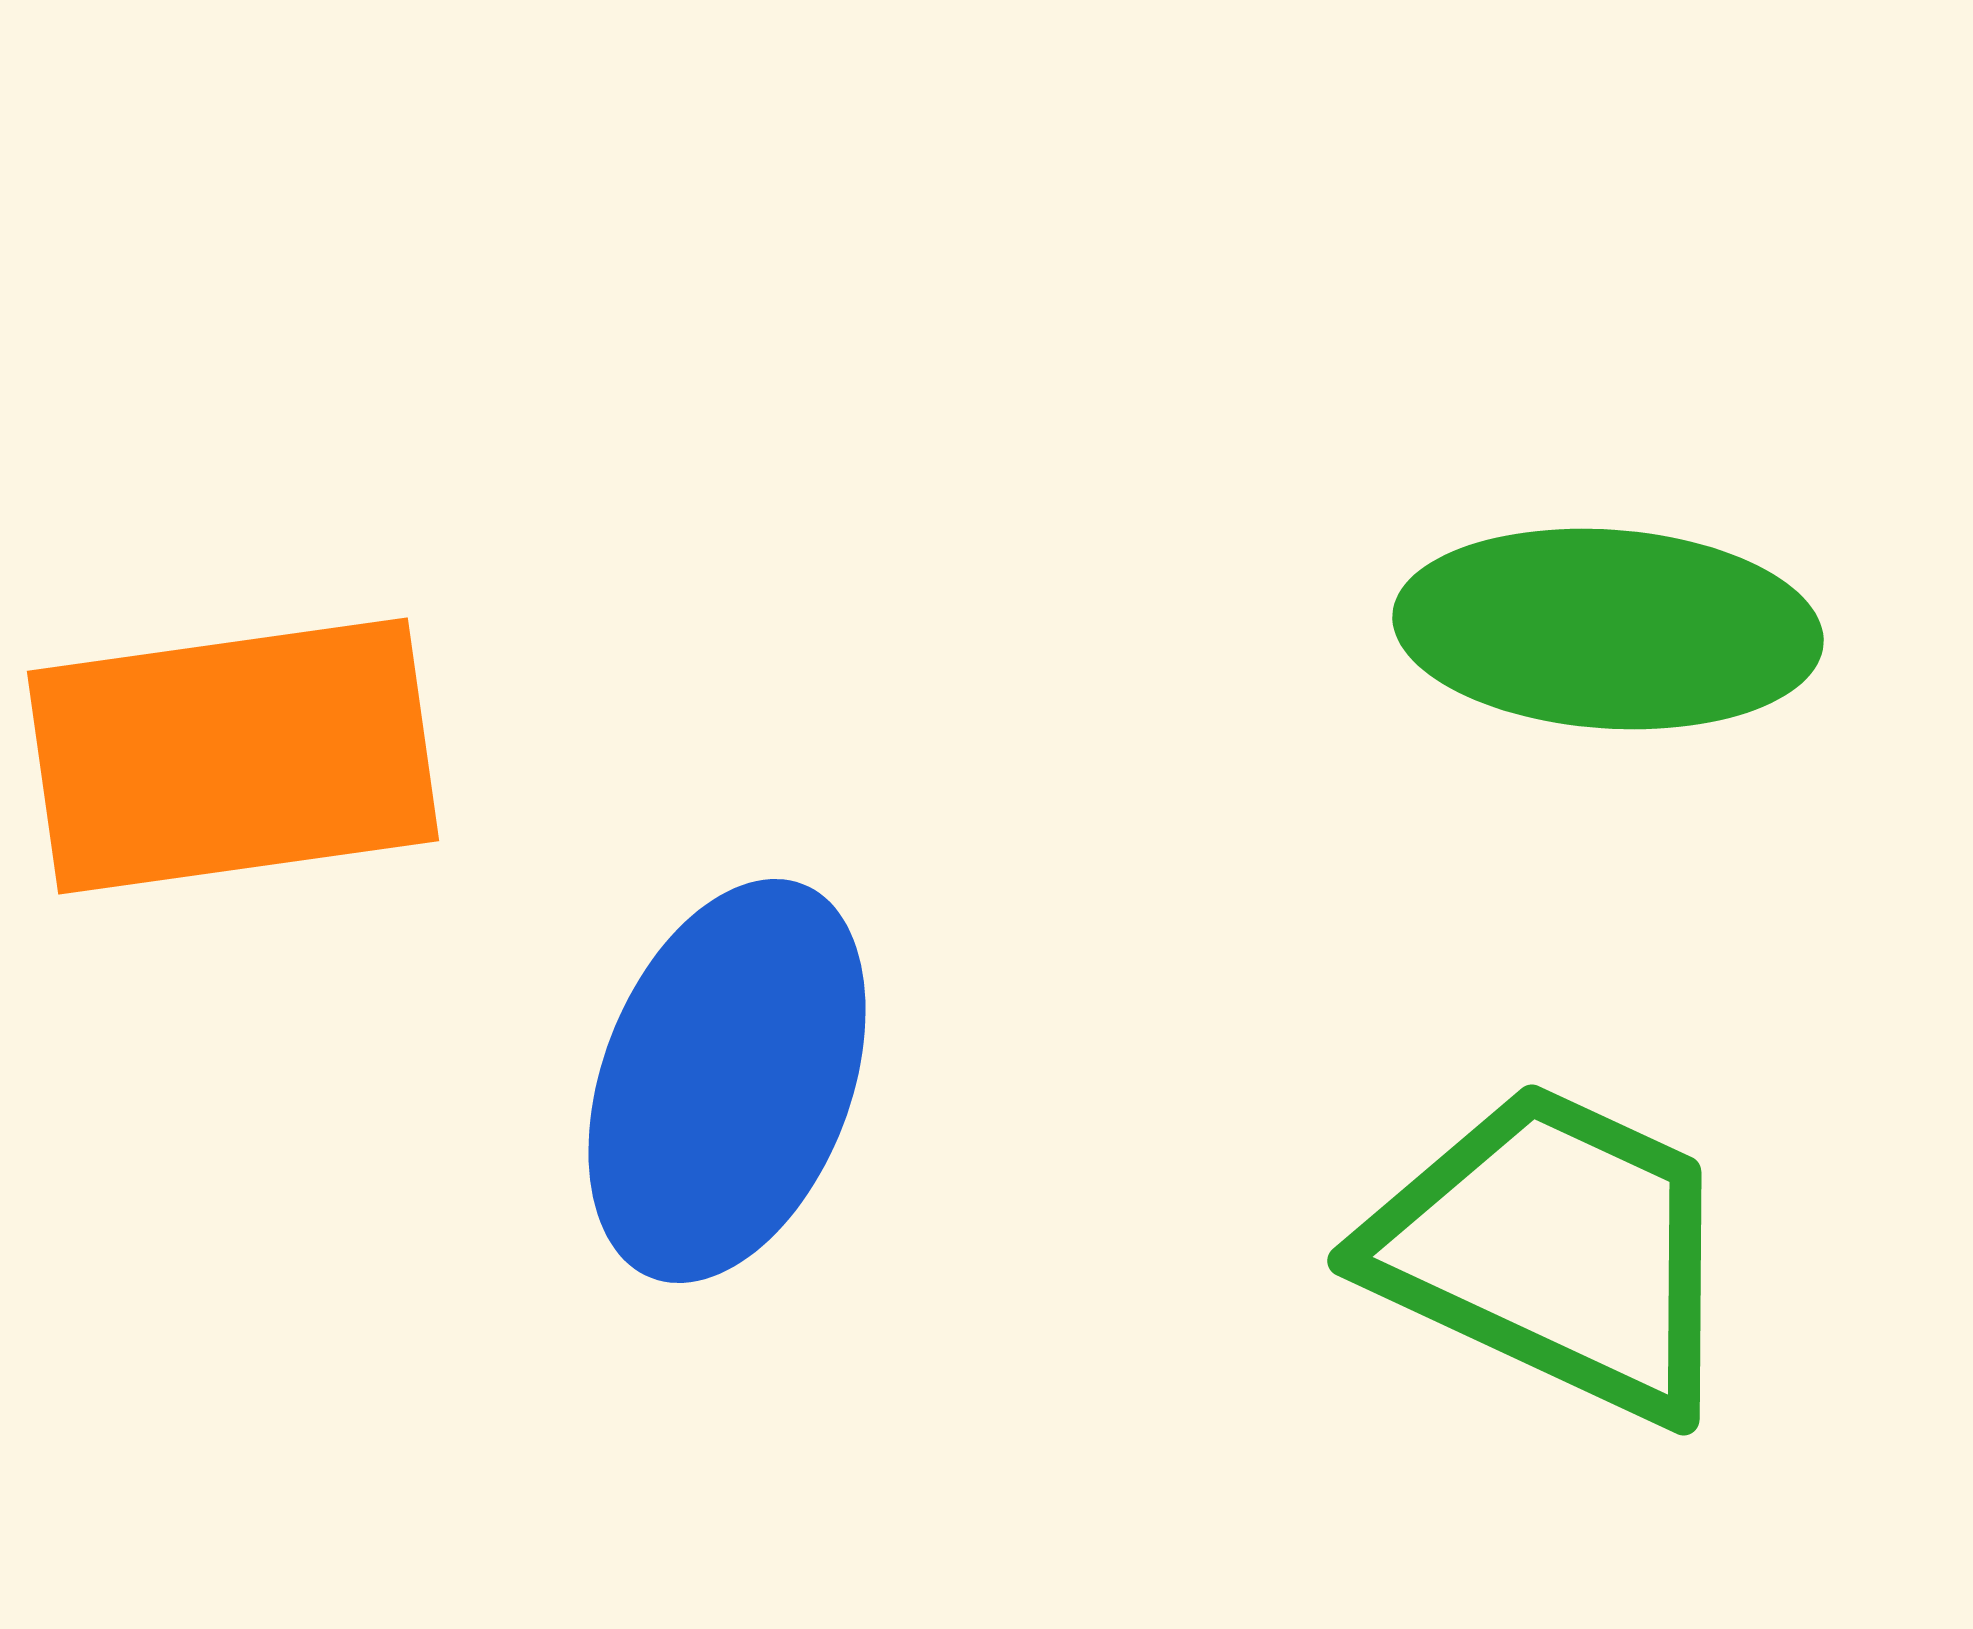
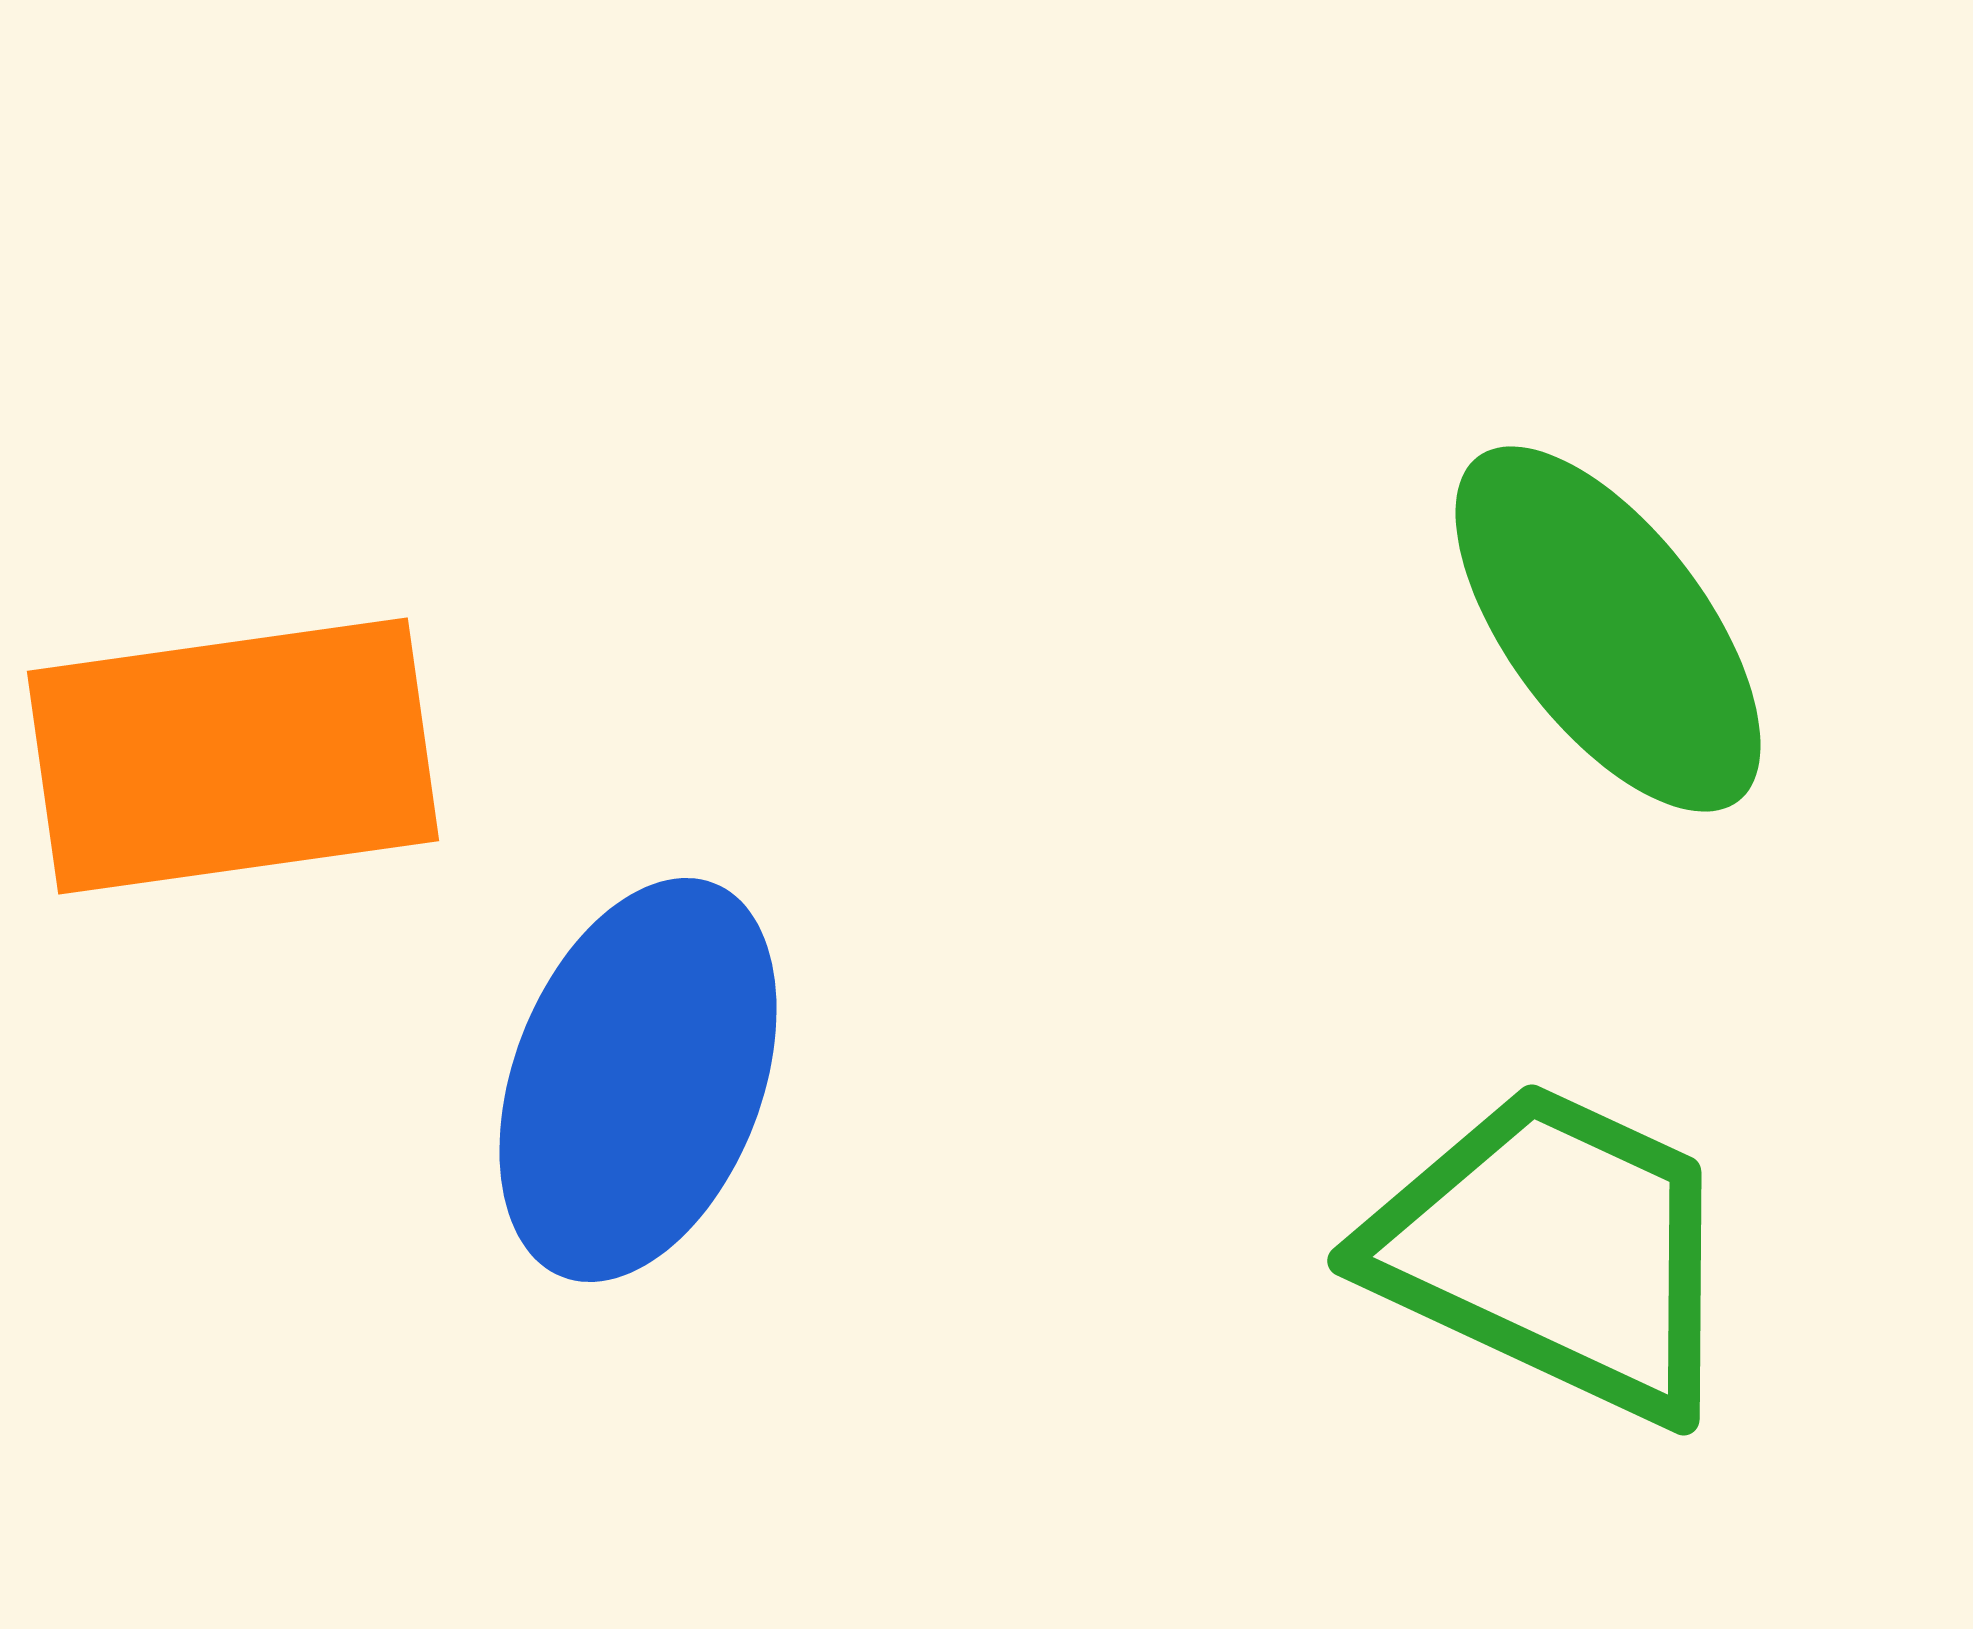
green ellipse: rotated 49 degrees clockwise
blue ellipse: moved 89 px left, 1 px up
